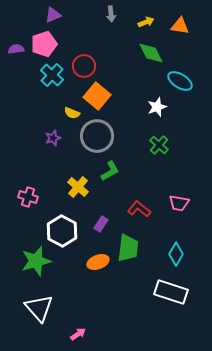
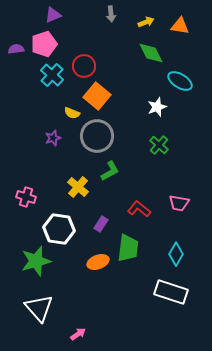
pink cross: moved 2 px left
white hexagon: moved 3 px left, 2 px up; rotated 20 degrees counterclockwise
